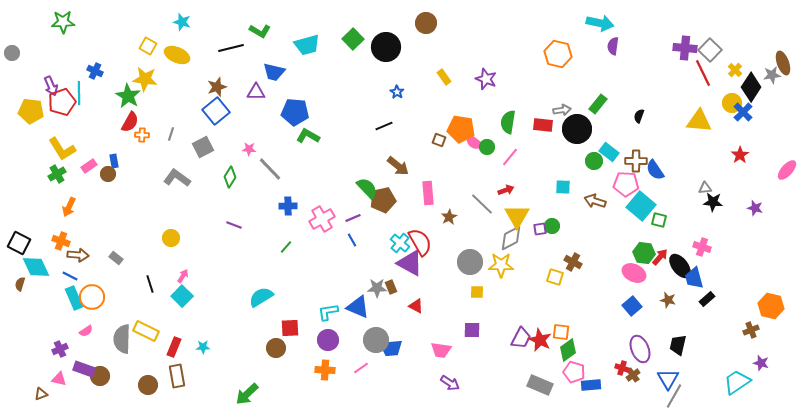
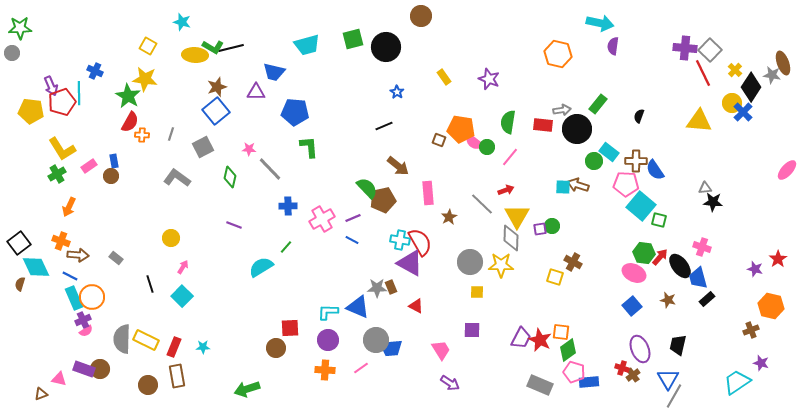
green star at (63, 22): moved 43 px left, 6 px down
brown circle at (426, 23): moved 5 px left, 7 px up
green L-shape at (260, 31): moved 47 px left, 16 px down
green square at (353, 39): rotated 30 degrees clockwise
yellow ellipse at (177, 55): moved 18 px right; rotated 20 degrees counterclockwise
gray star at (772, 75): rotated 18 degrees clockwise
purple star at (486, 79): moved 3 px right
green L-shape at (308, 136): moved 1 px right, 11 px down; rotated 55 degrees clockwise
red star at (740, 155): moved 38 px right, 104 px down
brown circle at (108, 174): moved 3 px right, 2 px down
green diamond at (230, 177): rotated 20 degrees counterclockwise
brown arrow at (595, 201): moved 17 px left, 16 px up
purple star at (755, 208): moved 61 px down
gray diamond at (511, 238): rotated 60 degrees counterclockwise
blue line at (352, 240): rotated 32 degrees counterclockwise
black square at (19, 243): rotated 25 degrees clockwise
cyan cross at (400, 243): moved 3 px up; rotated 30 degrees counterclockwise
pink arrow at (183, 276): moved 9 px up
blue trapezoid at (694, 278): moved 4 px right
cyan semicircle at (261, 297): moved 30 px up
cyan L-shape at (328, 312): rotated 10 degrees clockwise
yellow rectangle at (146, 331): moved 9 px down
purple cross at (60, 349): moved 23 px right, 29 px up
pink trapezoid at (441, 350): rotated 130 degrees counterclockwise
brown circle at (100, 376): moved 7 px up
blue rectangle at (591, 385): moved 2 px left, 3 px up
green arrow at (247, 394): moved 5 px up; rotated 25 degrees clockwise
